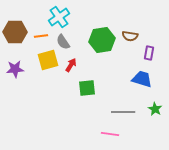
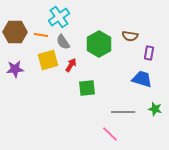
orange line: moved 1 px up; rotated 16 degrees clockwise
green hexagon: moved 3 px left, 4 px down; rotated 20 degrees counterclockwise
green star: rotated 16 degrees counterclockwise
pink line: rotated 36 degrees clockwise
